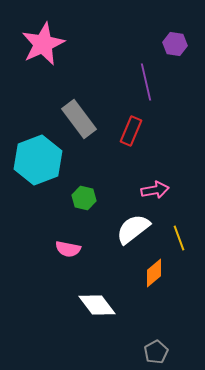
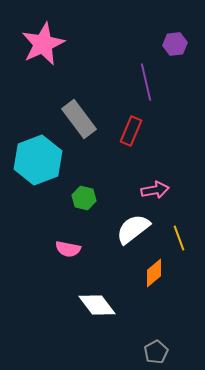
purple hexagon: rotated 15 degrees counterclockwise
